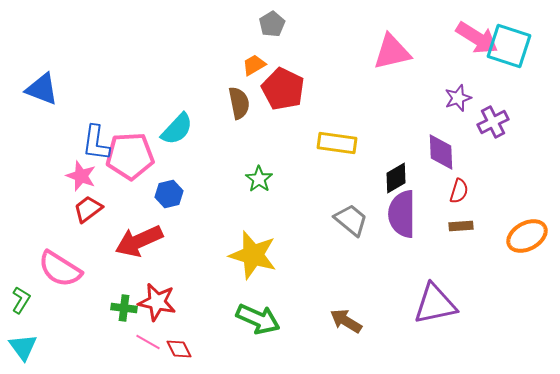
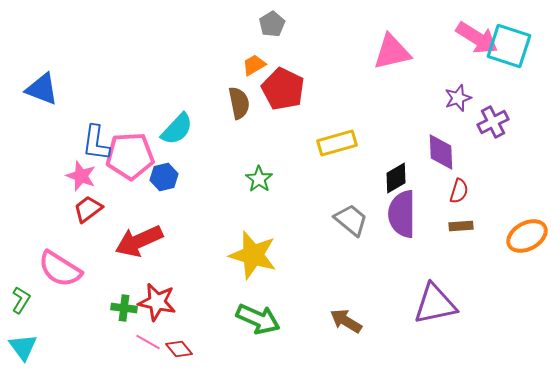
yellow rectangle: rotated 24 degrees counterclockwise
blue hexagon: moved 5 px left, 17 px up
red diamond: rotated 12 degrees counterclockwise
